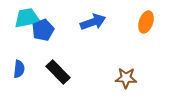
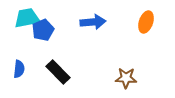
blue arrow: rotated 15 degrees clockwise
